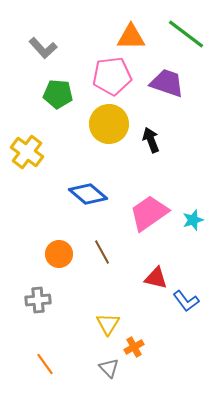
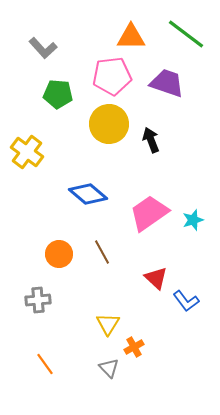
red triangle: rotated 30 degrees clockwise
